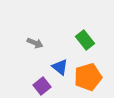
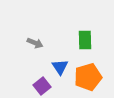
green rectangle: rotated 36 degrees clockwise
blue triangle: rotated 18 degrees clockwise
